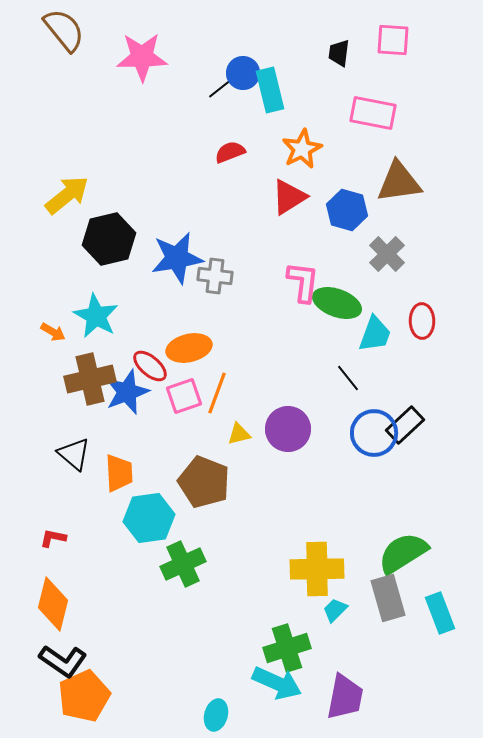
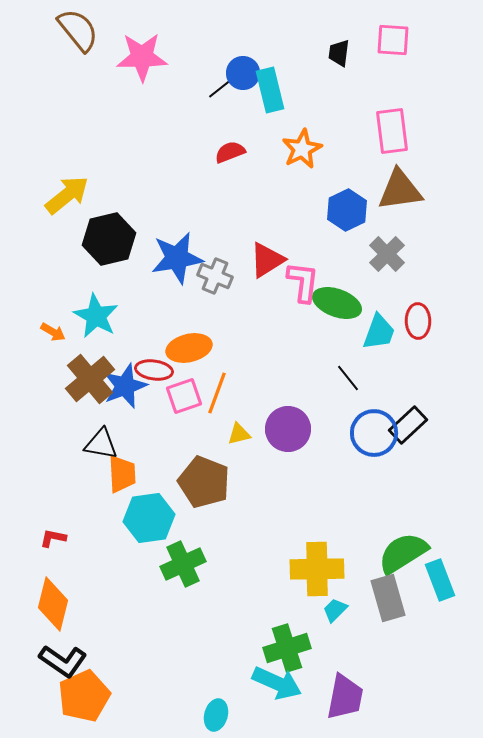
brown semicircle at (64, 30): moved 14 px right
pink rectangle at (373, 113): moved 19 px right, 18 px down; rotated 72 degrees clockwise
brown triangle at (399, 182): moved 1 px right, 8 px down
red triangle at (289, 197): moved 22 px left, 63 px down
blue hexagon at (347, 210): rotated 18 degrees clockwise
gray cross at (215, 276): rotated 16 degrees clockwise
red ellipse at (422, 321): moved 4 px left
cyan trapezoid at (375, 334): moved 4 px right, 2 px up
red ellipse at (150, 366): moved 4 px right, 4 px down; rotated 33 degrees counterclockwise
brown cross at (90, 379): rotated 27 degrees counterclockwise
blue star at (127, 392): moved 2 px left, 6 px up
black rectangle at (405, 425): moved 3 px right
black triangle at (74, 454): moved 27 px right, 10 px up; rotated 30 degrees counterclockwise
orange trapezoid at (119, 473): moved 3 px right, 1 px down
cyan rectangle at (440, 613): moved 33 px up
